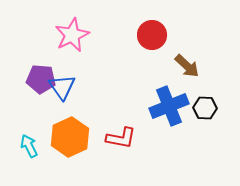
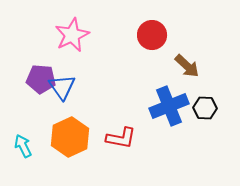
cyan arrow: moved 6 px left
